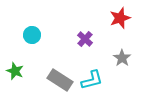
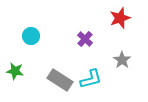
cyan circle: moved 1 px left, 1 px down
gray star: moved 2 px down
green star: rotated 12 degrees counterclockwise
cyan L-shape: moved 1 px left, 1 px up
